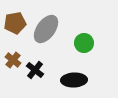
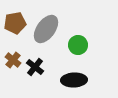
green circle: moved 6 px left, 2 px down
black cross: moved 3 px up
